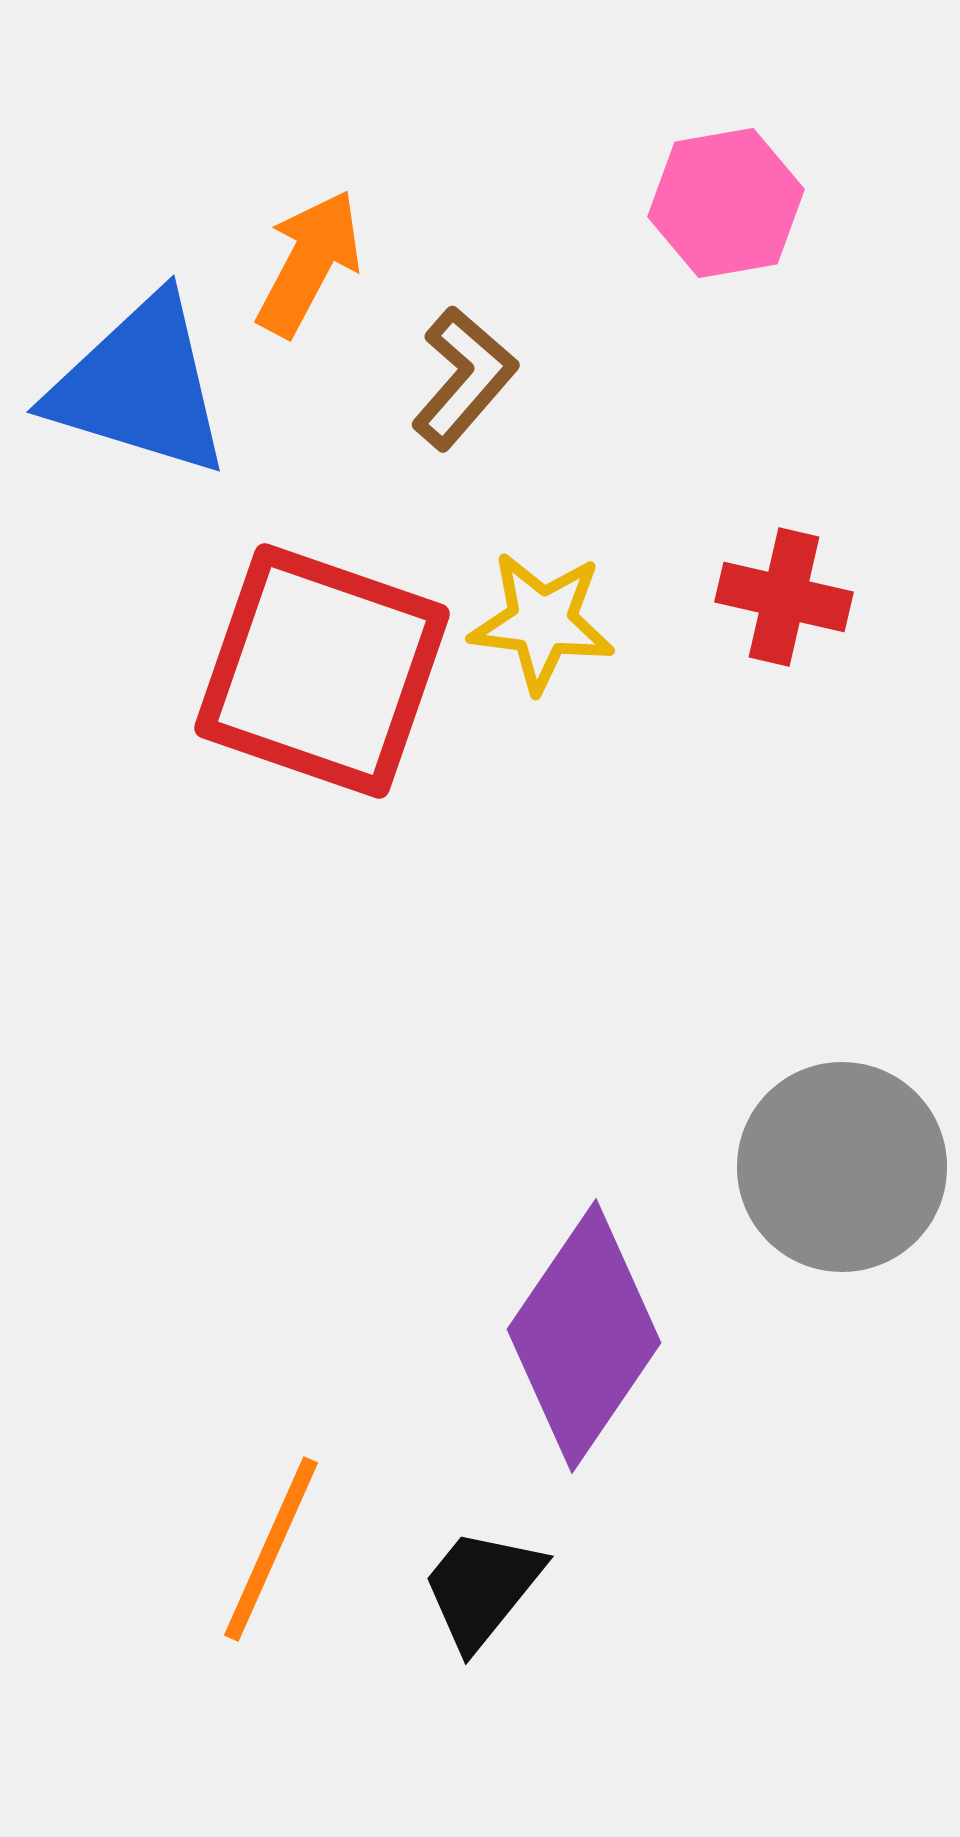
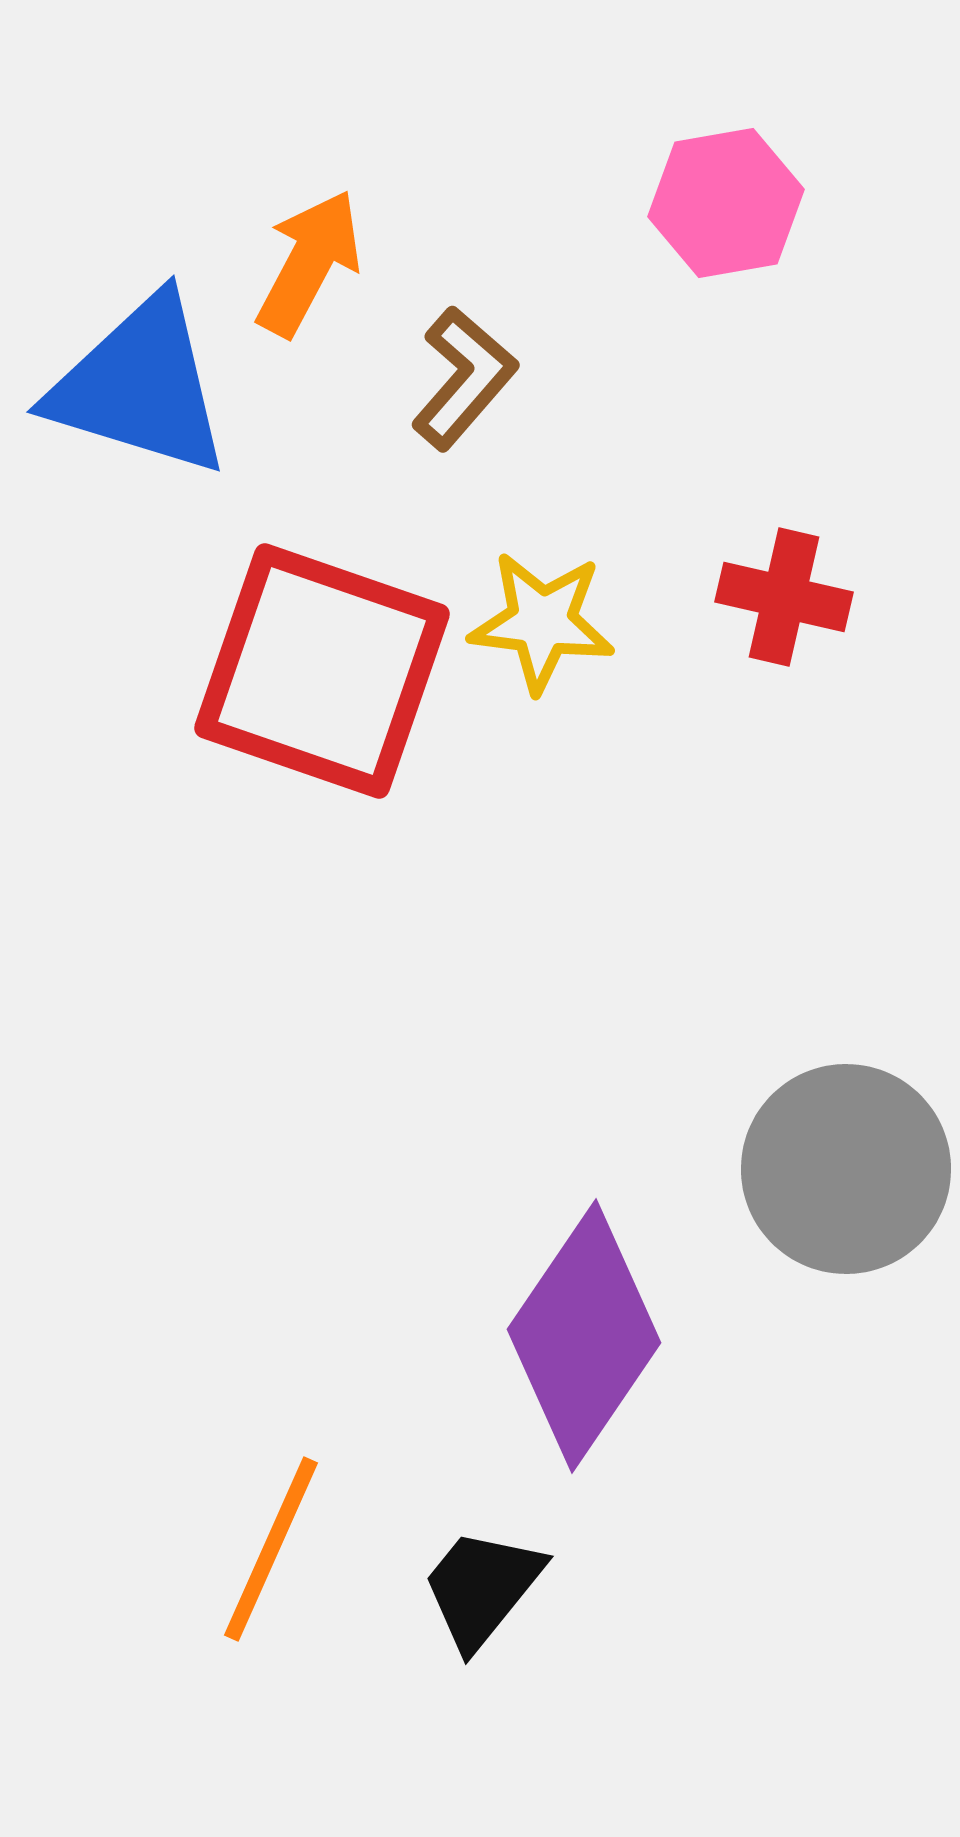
gray circle: moved 4 px right, 2 px down
